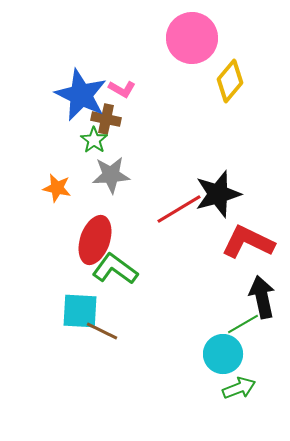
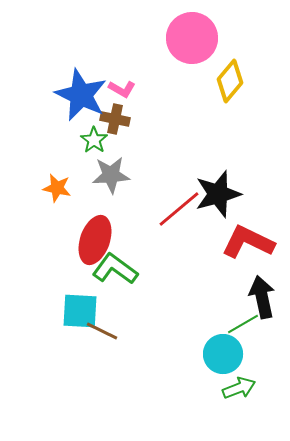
brown cross: moved 9 px right
red line: rotated 9 degrees counterclockwise
